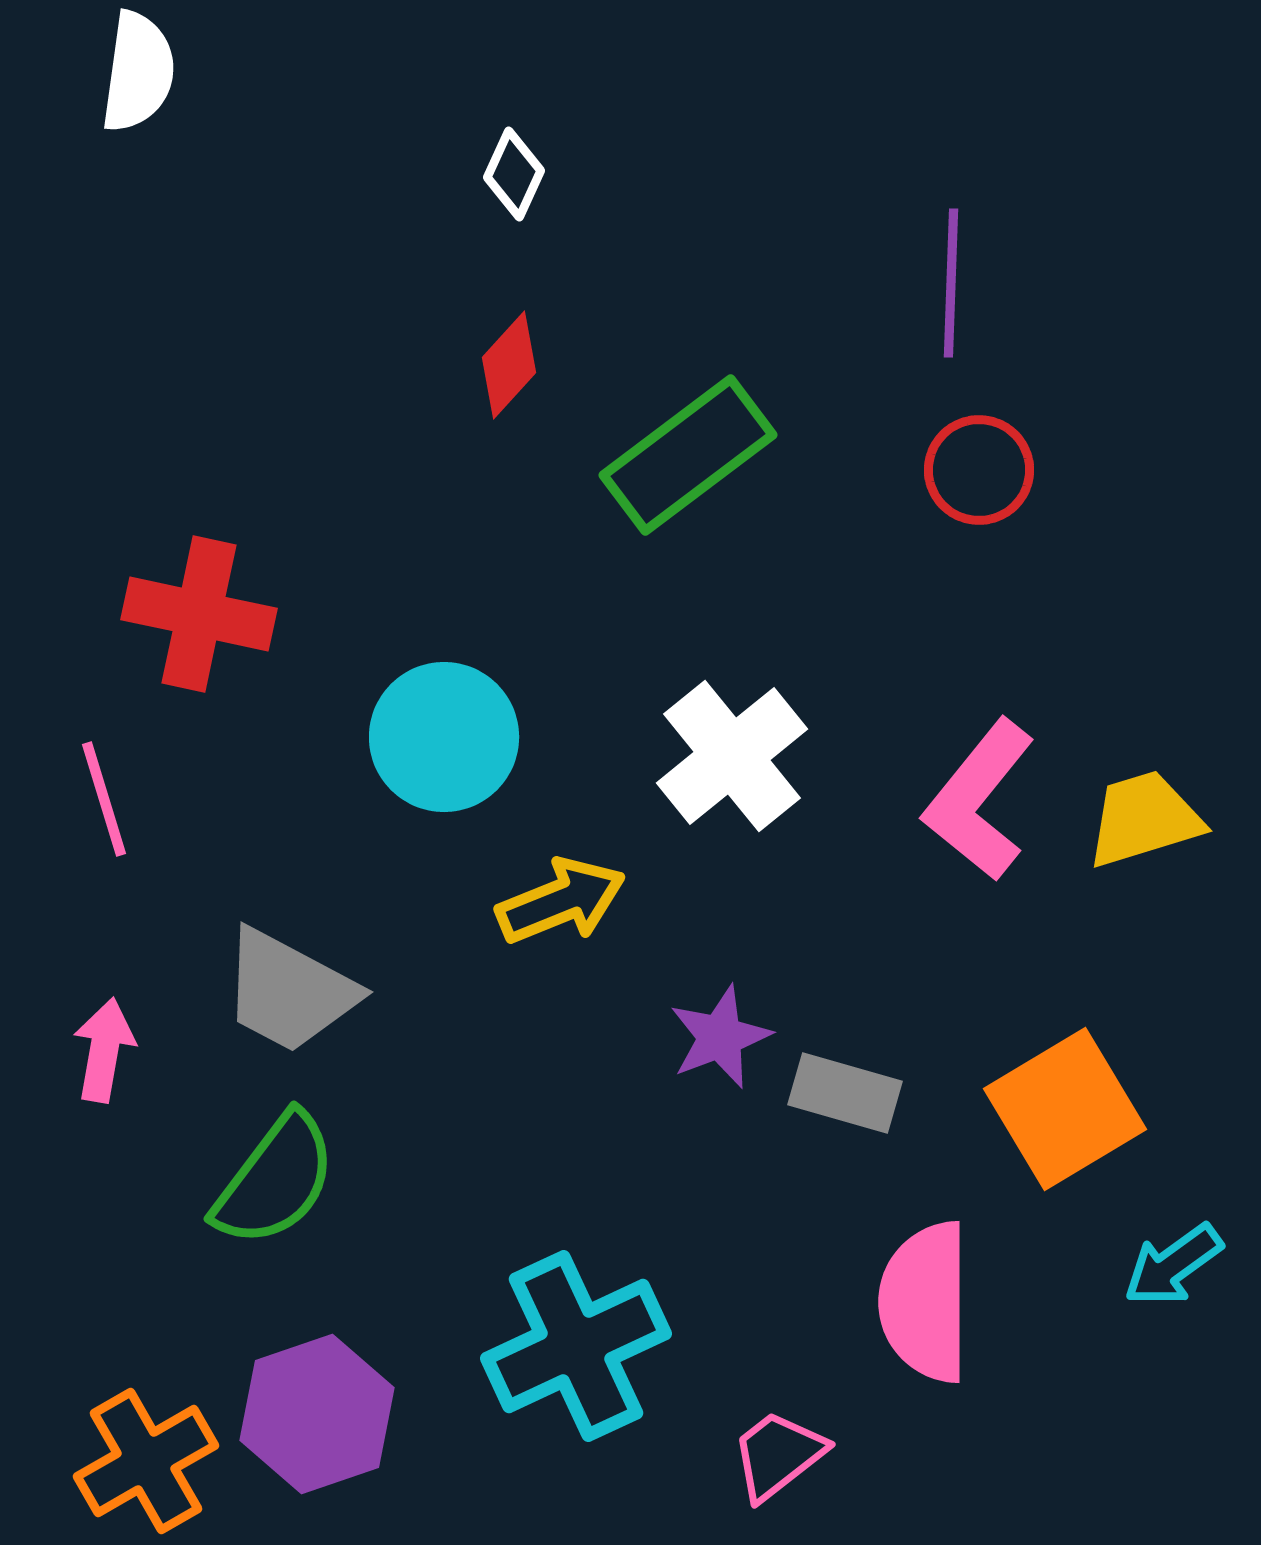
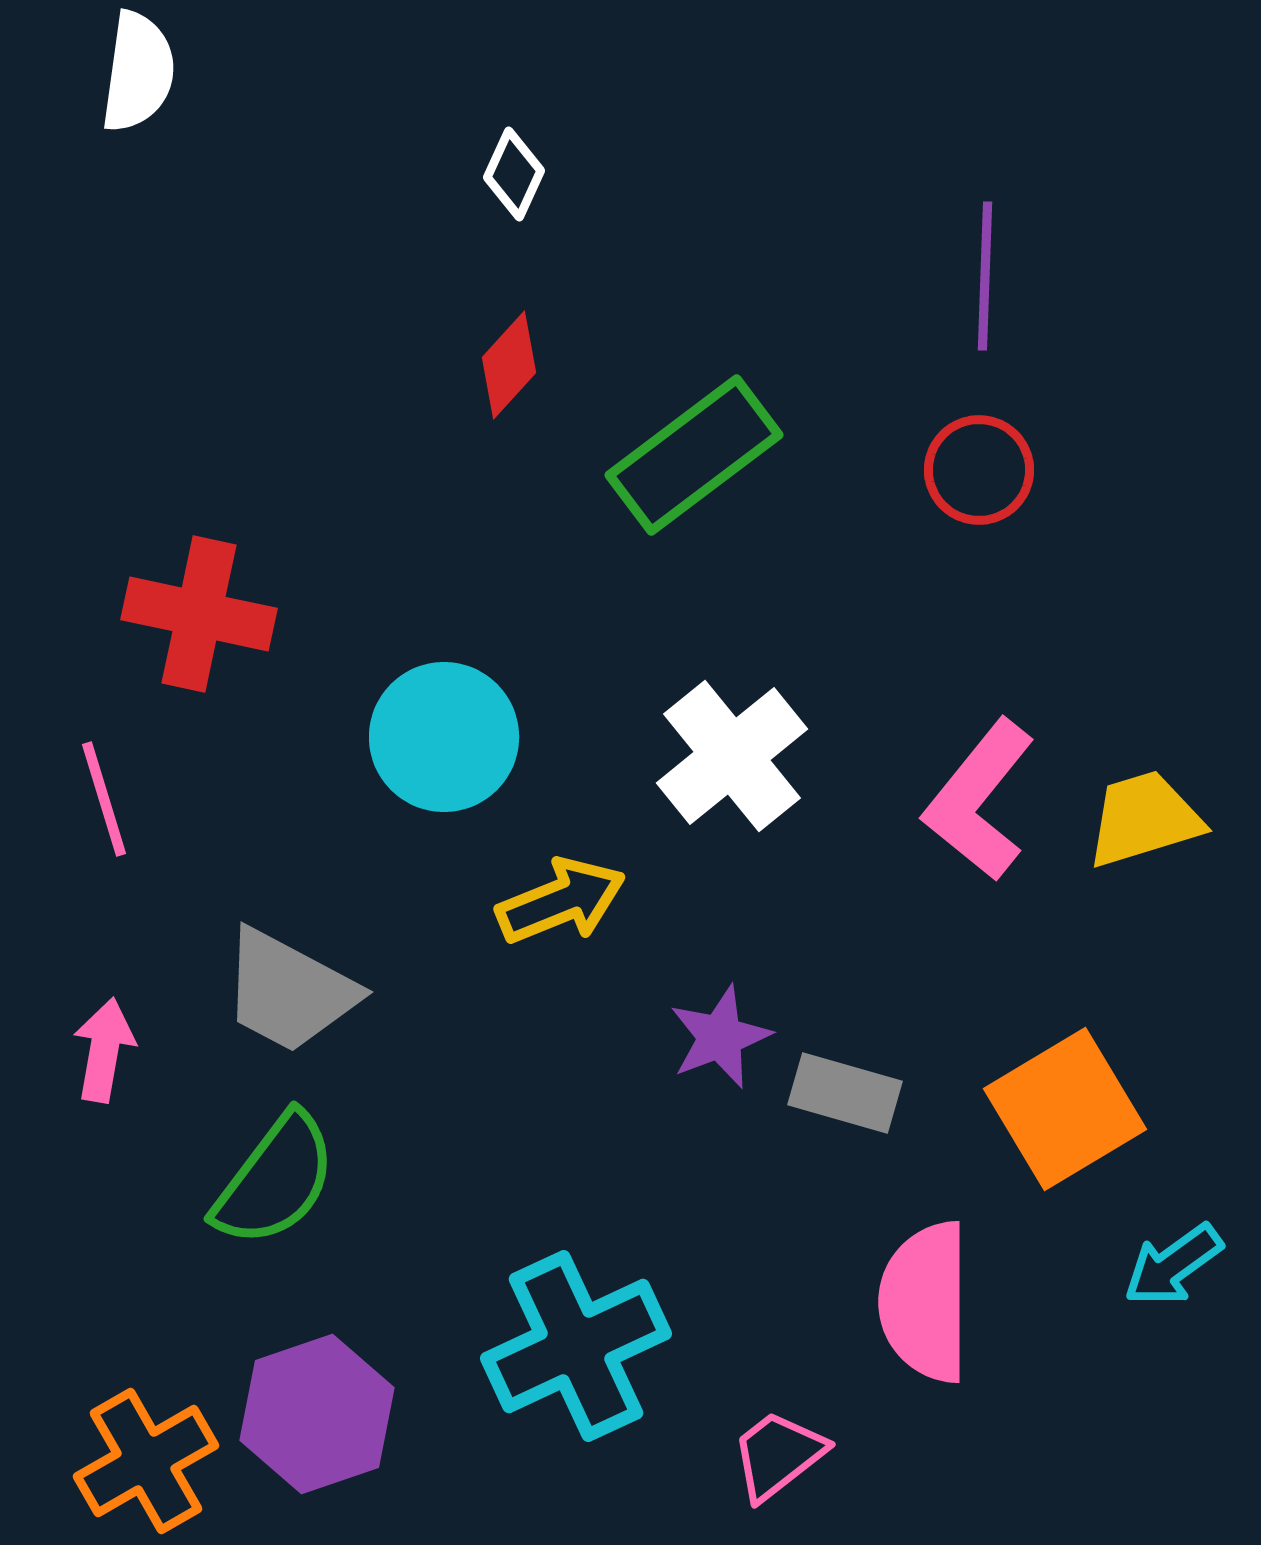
purple line: moved 34 px right, 7 px up
green rectangle: moved 6 px right
